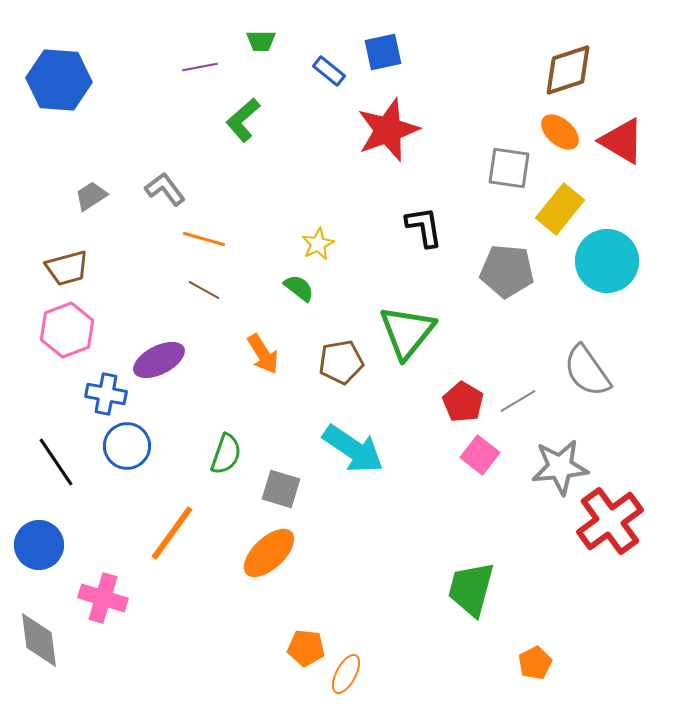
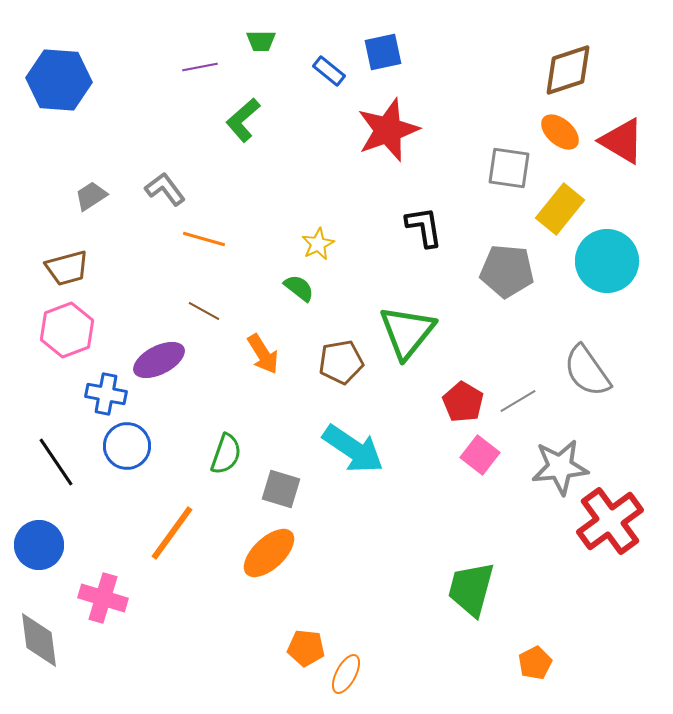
brown line at (204, 290): moved 21 px down
